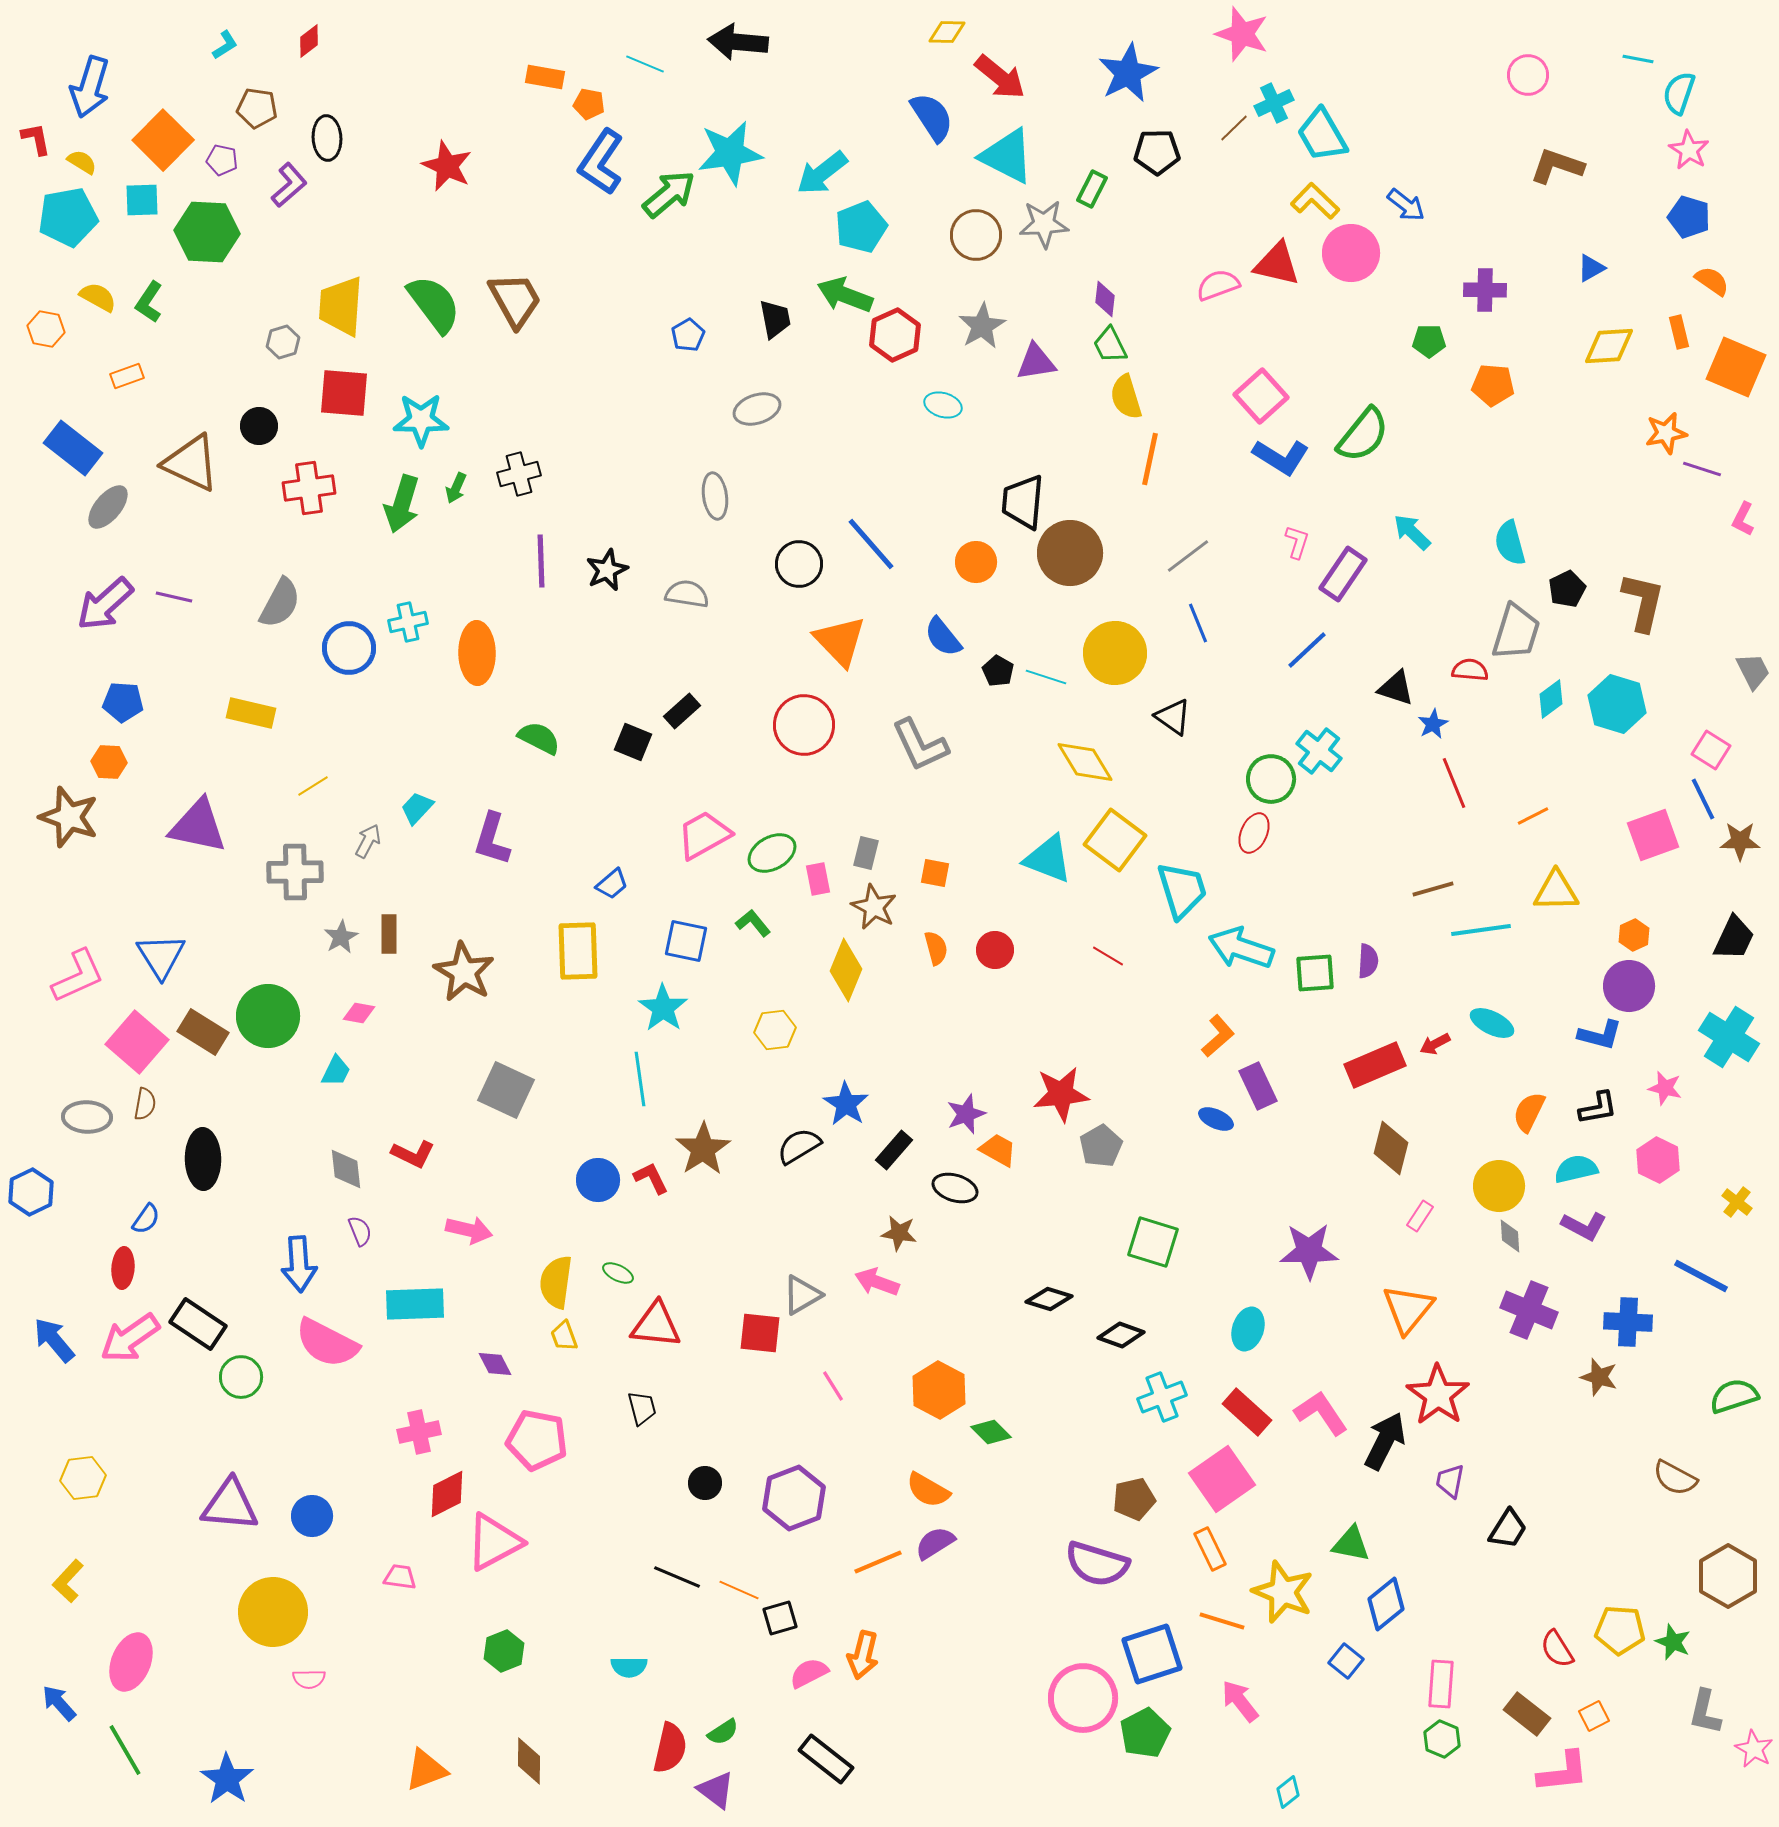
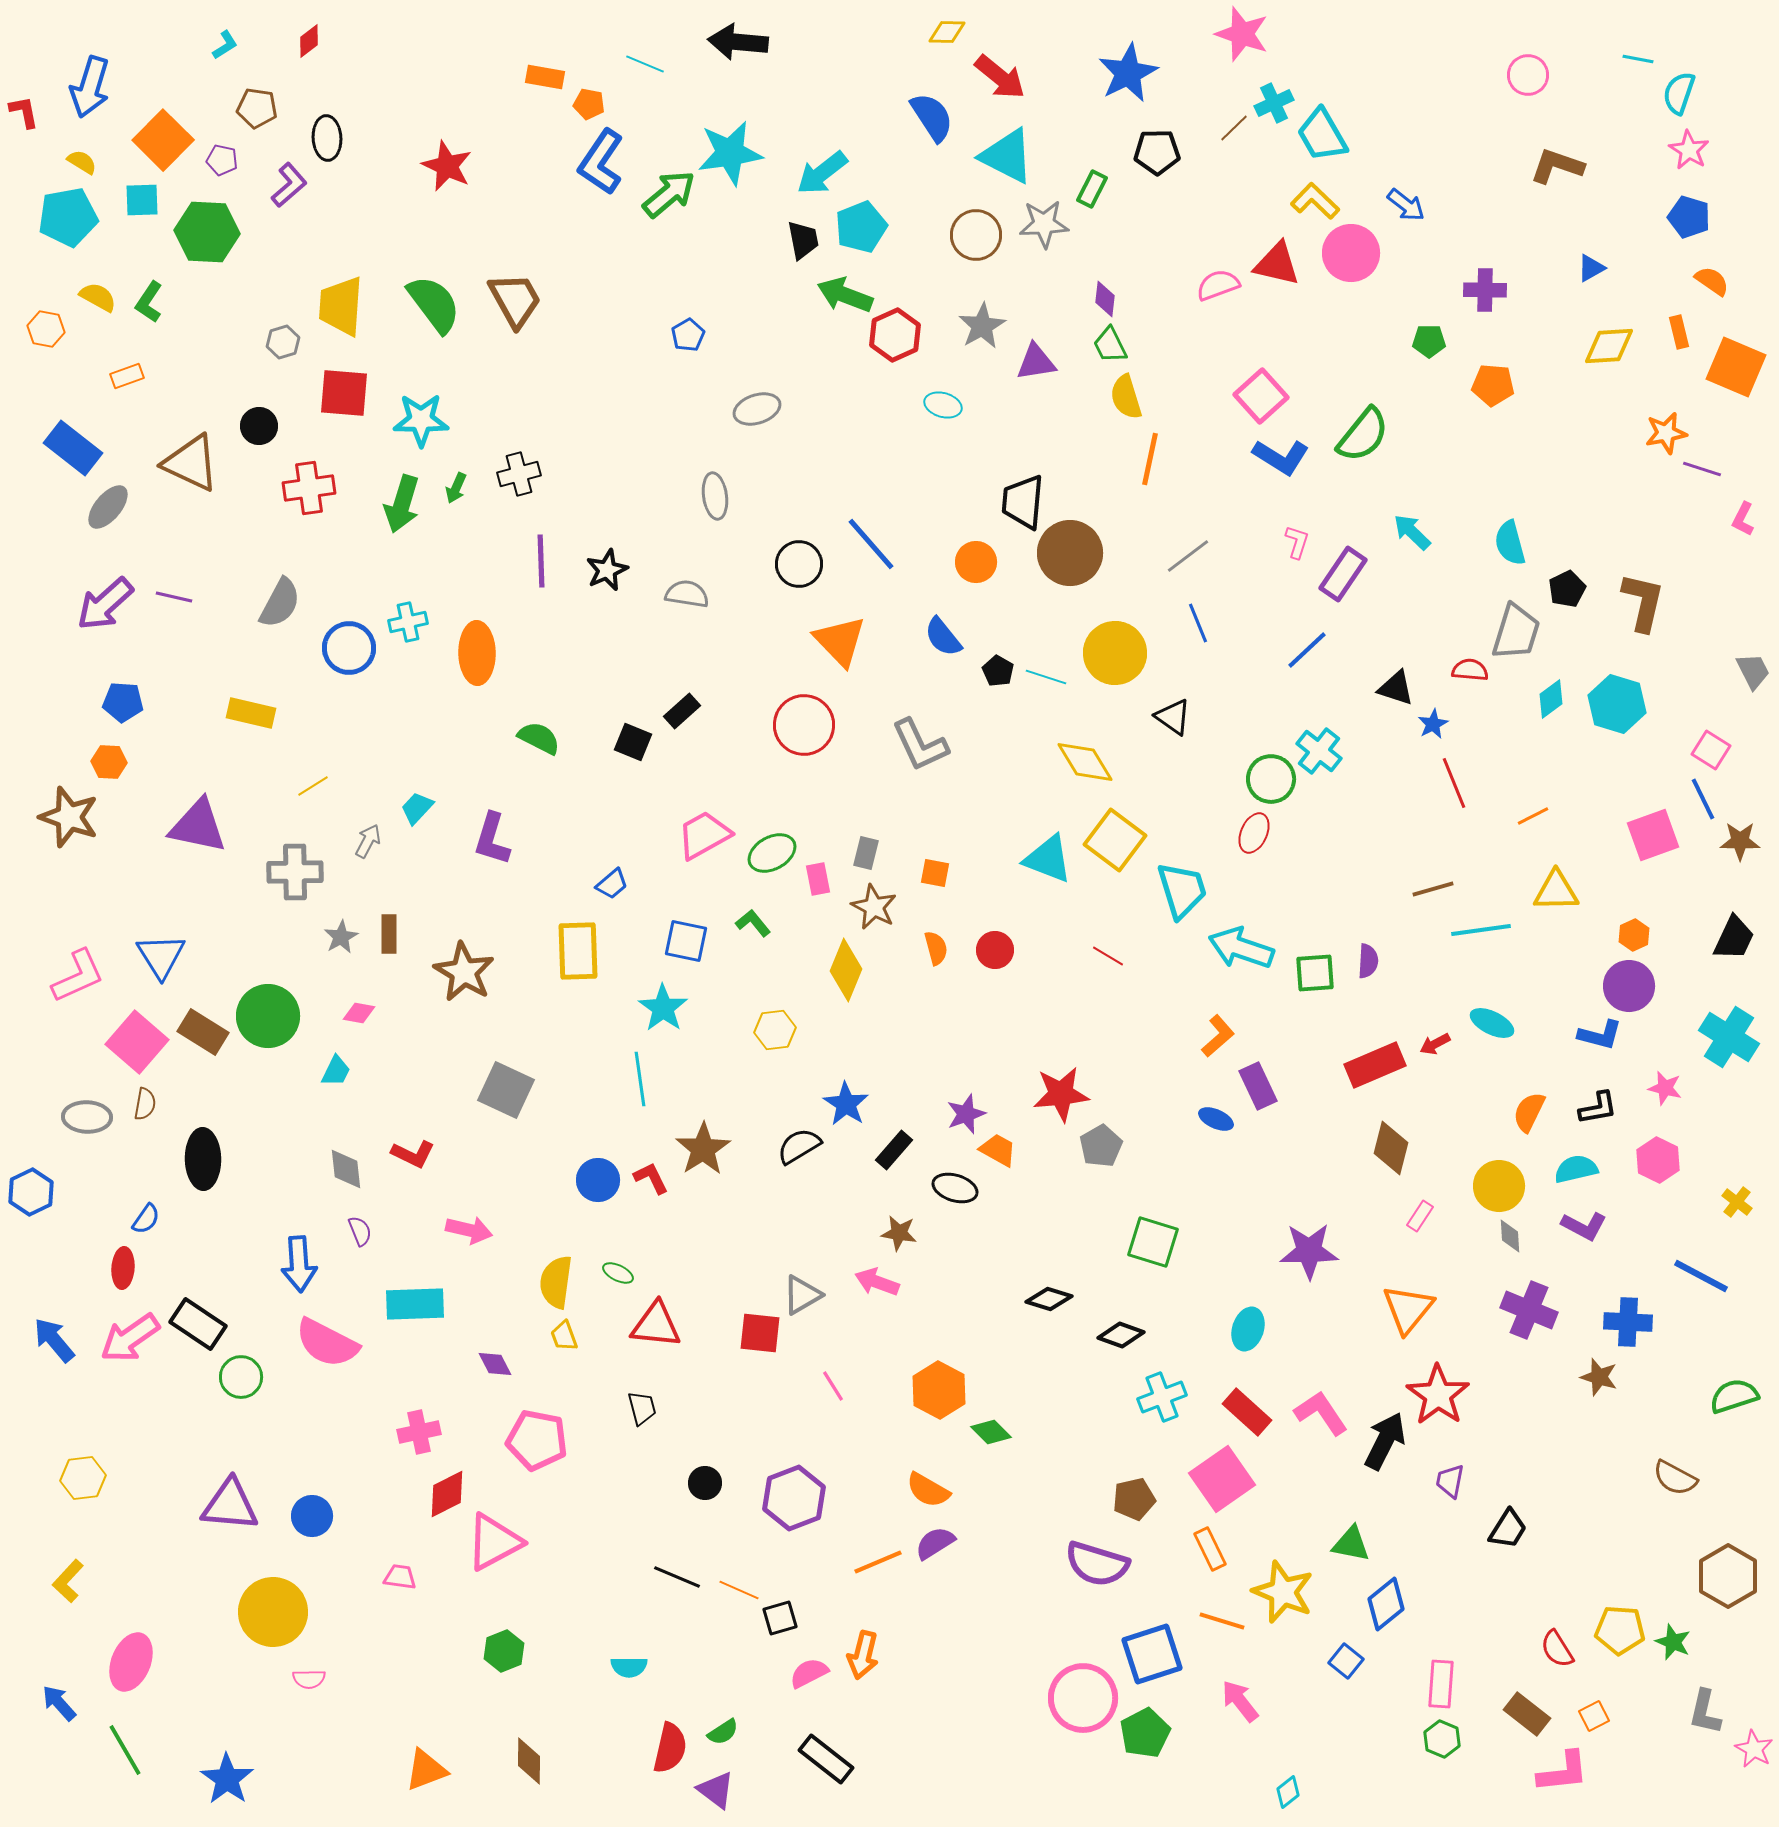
red L-shape at (36, 139): moved 12 px left, 27 px up
black trapezoid at (775, 319): moved 28 px right, 79 px up
